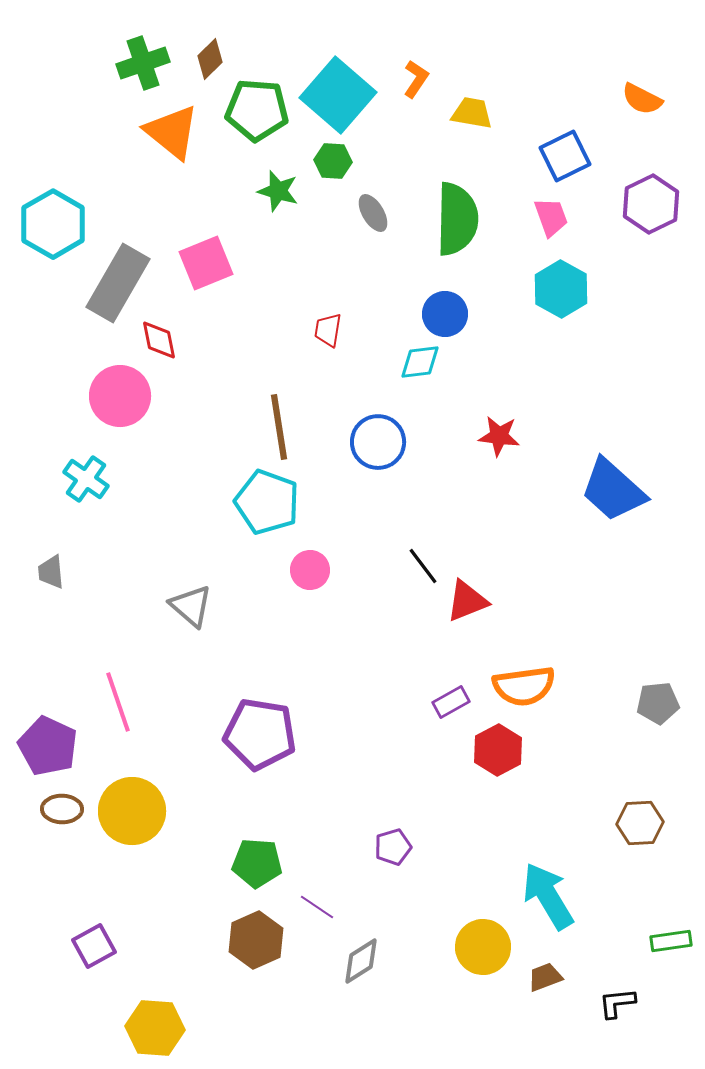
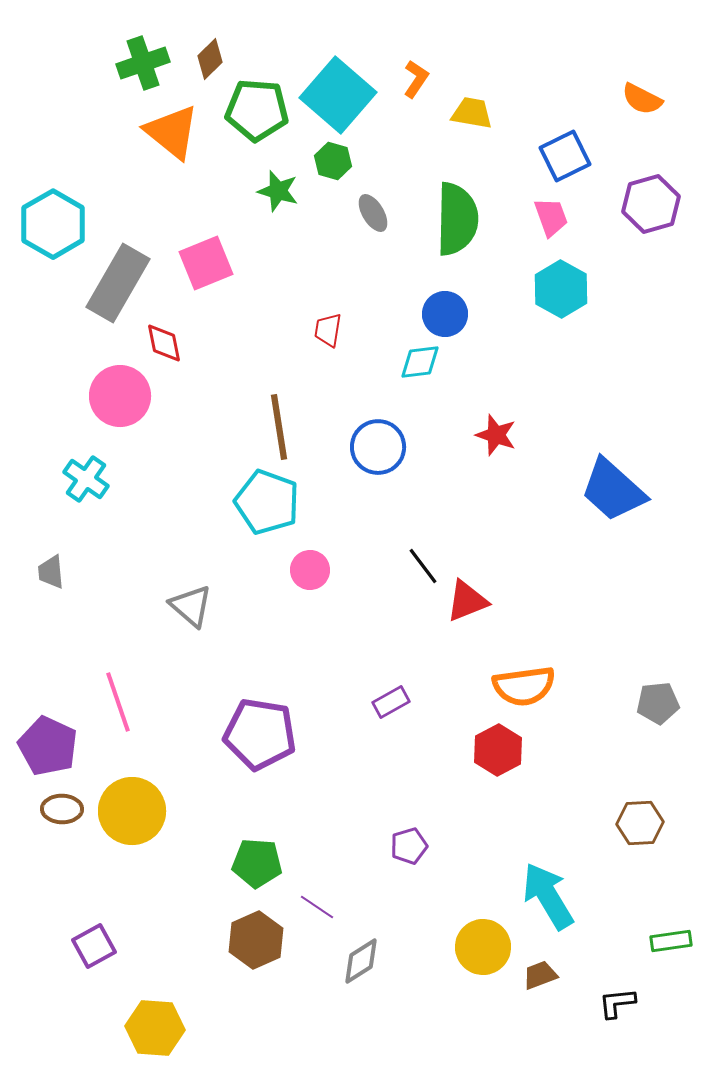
green hexagon at (333, 161): rotated 12 degrees clockwise
purple hexagon at (651, 204): rotated 10 degrees clockwise
red diamond at (159, 340): moved 5 px right, 3 px down
red star at (499, 436): moved 3 px left, 1 px up; rotated 12 degrees clockwise
blue circle at (378, 442): moved 5 px down
purple rectangle at (451, 702): moved 60 px left
purple pentagon at (393, 847): moved 16 px right, 1 px up
brown trapezoid at (545, 977): moved 5 px left, 2 px up
